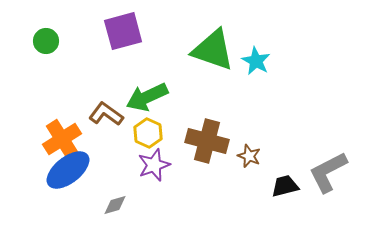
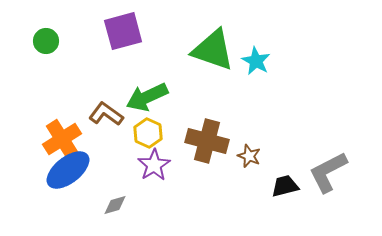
purple star: rotated 12 degrees counterclockwise
